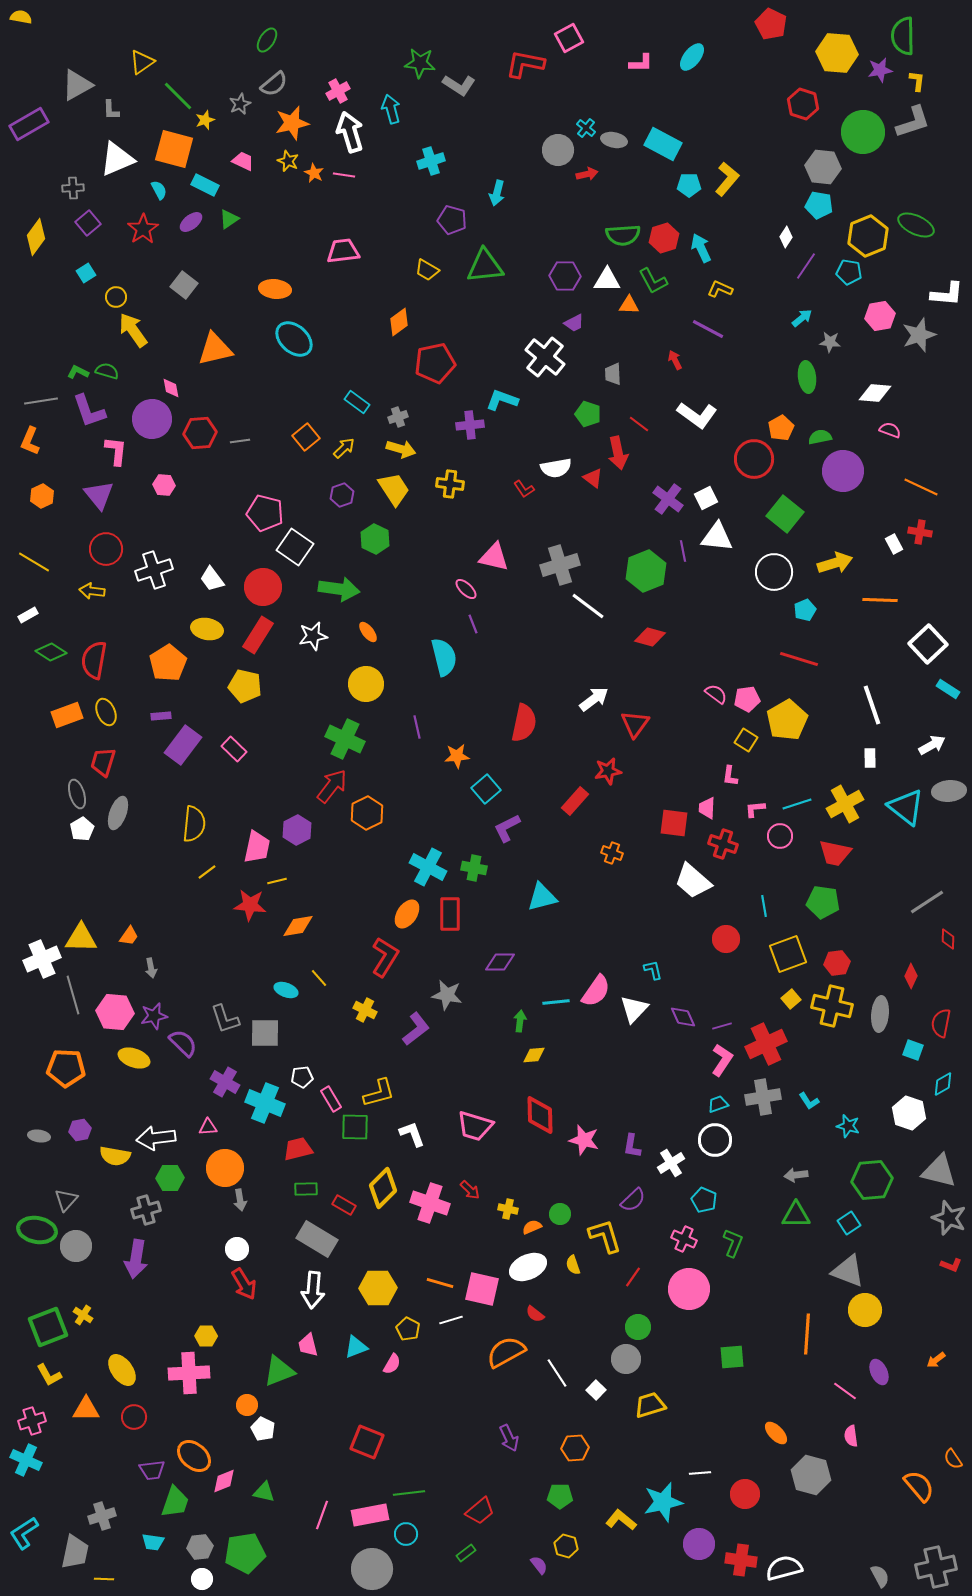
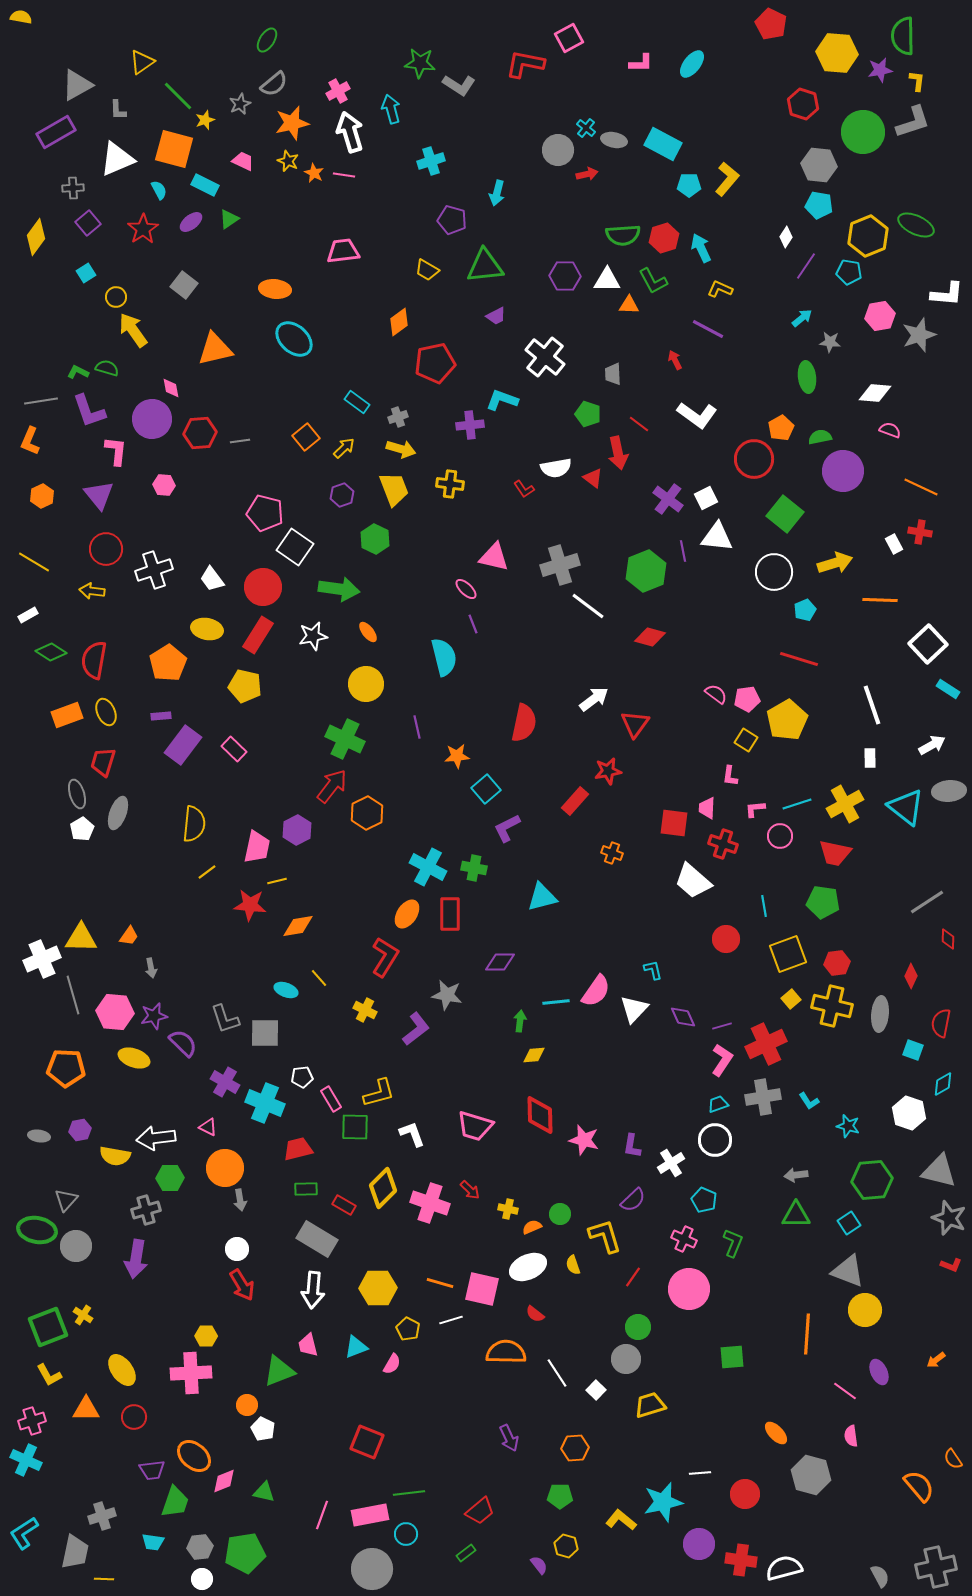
cyan ellipse at (692, 57): moved 7 px down
gray L-shape at (111, 110): moved 7 px right
purple rectangle at (29, 124): moved 27 px right, 8 px down
gray hexagon at (823, 167): moved 4 px left, 2 px up
purple trapezoid at (574, 323): moved 78 px left, 7 px up
green semicircle at (107, 371): moved 3 px up
yellow trapezoid at (394, 489): rotated 12 degrees clockwise
pink triangle at (208, 1127): rotated 30 degrees clockwise
red arrow at (244, 1284): moved 2 px left, 1 px down
orange semicircle at (506, 1352): rotated 30 degrees clockwise
pink cross at (189, 1373): moved 2 px right
